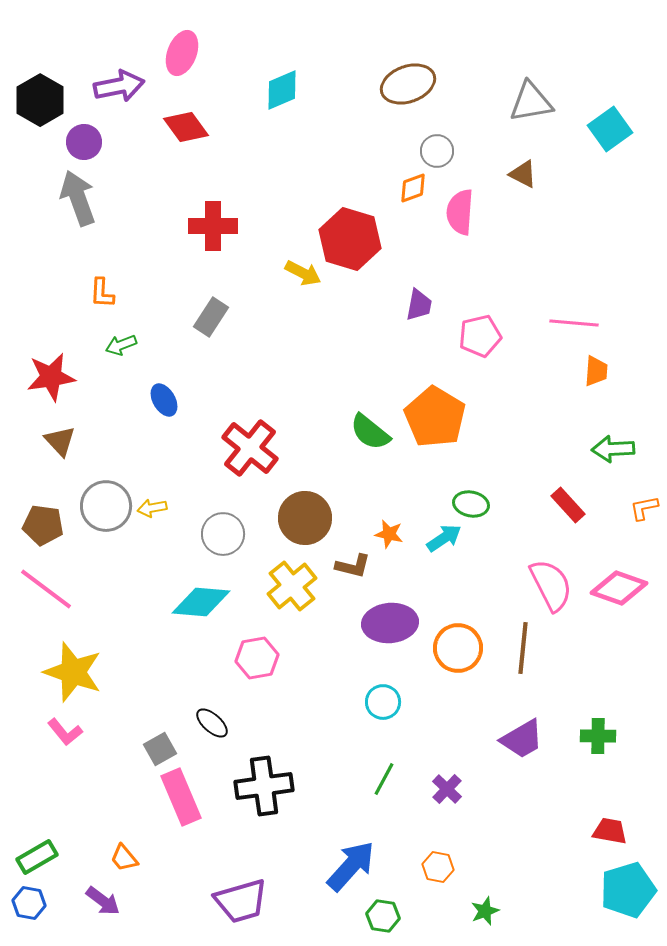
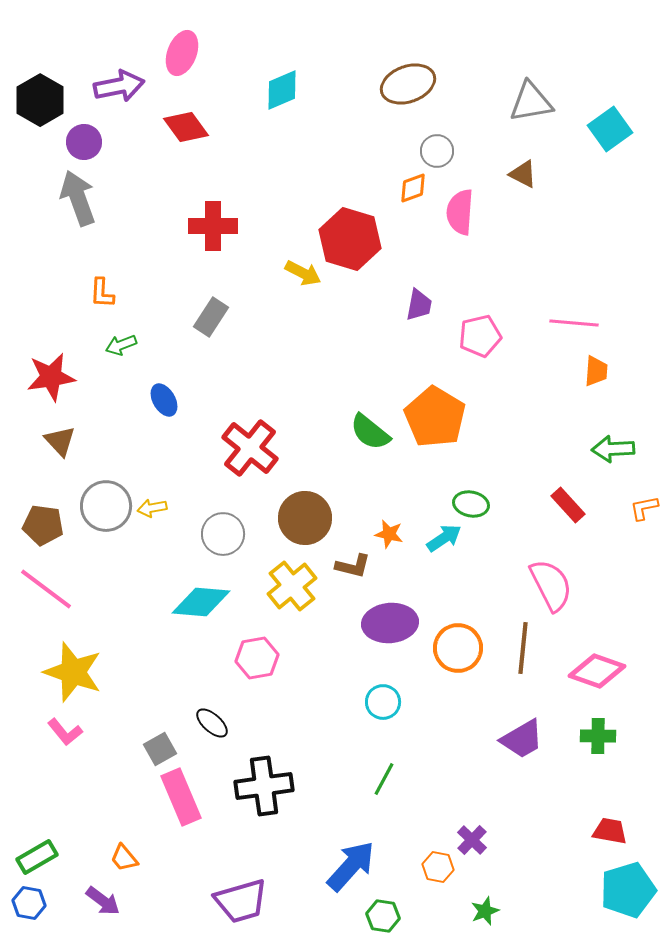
pink diamond at (619, 588): moved 22 px left, 83 px down
purple cross at (447, 789): moved 25 px right, 51 px down
